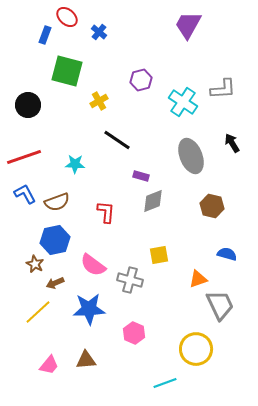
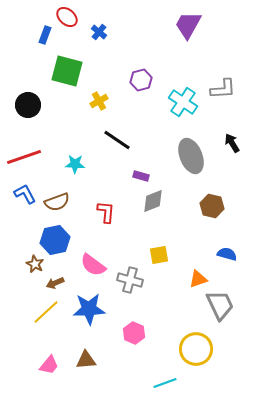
yellow line: moved 8 px right
